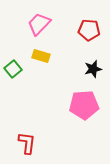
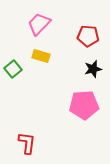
red pentagon: moved 1 px left, 6 px down
